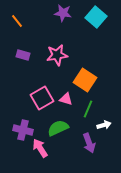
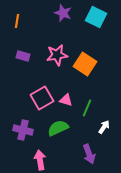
purple star: rotated 12 degrees clockwise
cyan square: rotated 15 degrees counterclockwise
orange line: rotated 48 degrees clockwise
purple rectangle: moved 1 px down
orange square: moved 16 px up
pink triangle: moved 1 px down
green line: moved 1 px left, 1 px up
white arrow: moved 2 px down; rotated 40 degrees counterclockwise
purple arrow: moved 11 px down
pink arrow: moved 12 px down; rotated 24 degrees clockwise
